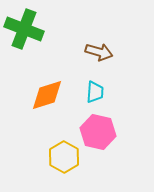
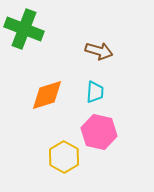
brown arrow: moved 1 px up
pink hexagon: moved 1 px right
